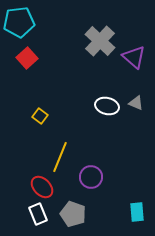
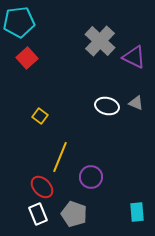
purple triangle: rotated 15 degrees counterclockwise
gray pentagon: moved 1 px right
